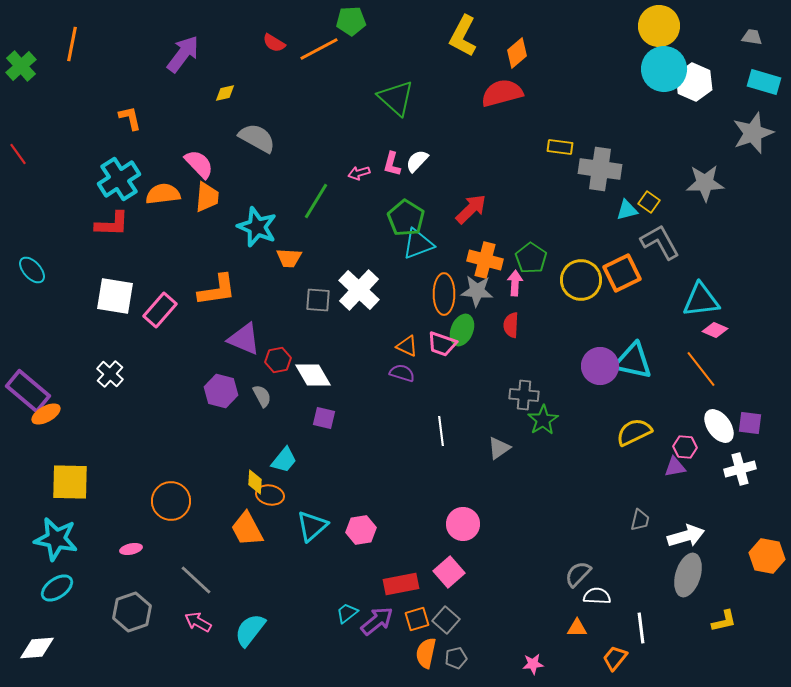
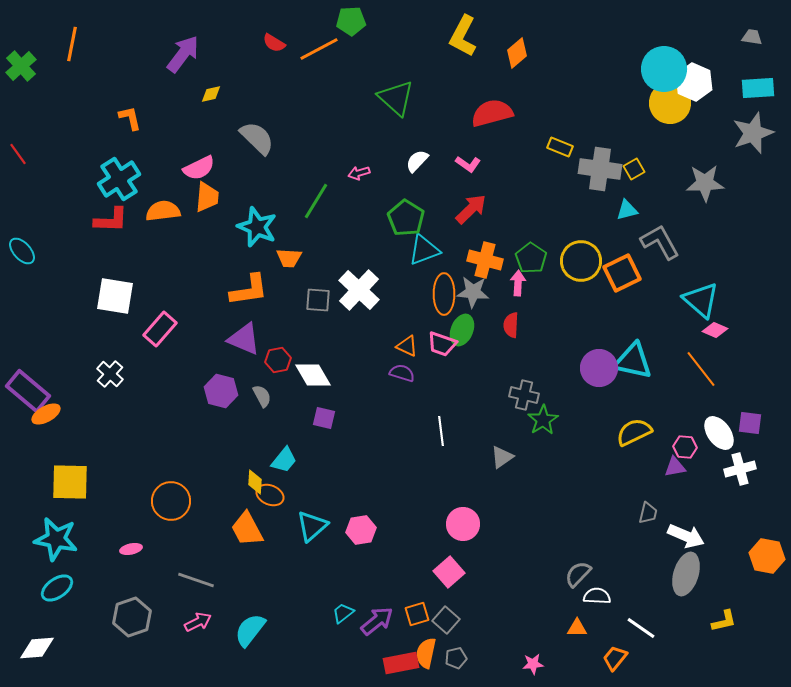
yellow circle at (659, 26): moved 11 px right, 77 px down
cyan rectangle at (764, 82): moved 6 px left, 6 px down; rotated 20 degrees counterclockwise
yellow diamond at (225, 93): moved 14 px left, 1 px down
red semicircle at (502, 93): moved 10 px left, 20 px down
gray semicircle at (257, 138): rotated 15 degrees clockwise
yellow rectangle at (560, 147): rotated 15 degrees clockwise
pink semicircle at (199, 164): moved 4 px down; rotated 108 degrees clockwise
pink L-shape at (392, 164): moved 76 px right; rotated 70 degrees counterclockwise
orange semicircle at (163, 194): moved 17 px down
yellow square at (649, 202): moved 15 px left, 33 px up; rotated 25 degrees clockwise
red L-shape at (112, 224): moved 1 px left, 4 px up
cyan triangle at (418, 244): moved 6 px right, 6 px down
cyan ellipse at (32, 270): moved 10 px left, 19 px up
yellow circle at (581, 280): moved 19 px up
pink arrow at (515, 283): moved 3 px right
orange L-shape at (217, 290): moved 32 px right
gray star at (477, 291): moved 4 px left, 1 px down
cyan triangle at (701, 300): rotated 48 degrees clockwise
pink rectangle at (160, 310): moved 19 px down
purple circle at (600, 366): moved 1 px left, 2 px down
gray cross at (524, 395): rotated 8 degrees clockwise
white ellipse at (719, 426): moved 7 px down
gray triangle at (499, 448): moved 3 px right, 9 px down
orange ellipse at (270, 495): rotated 12 degrees clockwise
gray trapezoid at (640, 520): moved 8 px right, 7 px up
white arrow at (686, 536): rotated 39 degrees clockwise
gray ellipse at (688, 575): moved 2 px left, 1 px up
gray line at (196, 580): rotated 24 degrees counterclockwise
red rectangle at (401, 584): moved 79 px down
gray hexagon at (132, 612): moved 5 px down
cyan trapezoid at (347, 613): moved 4 px left
orange square at (417, 619): moved 5 px up
pink arrow at (198, 622): rotated 124 degrees clockwise
white line at (641, 628): rotated 48 degrees counterclockwise
